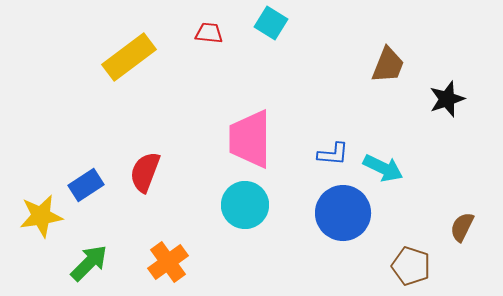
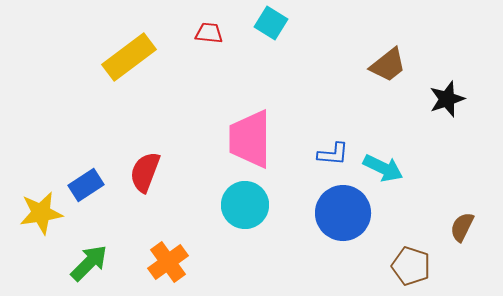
brown trapezoid: rotated 30 degrees clockwise
yellow star: moved 3 px up
